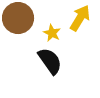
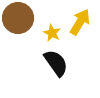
yellow arrow: moved 4 px down
black semicircle: moved 6 px right, 2 px down
